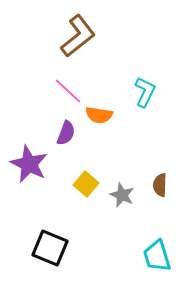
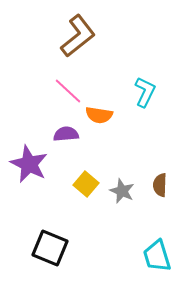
purple semicircle: moved 1 px down; rotated 115 degrees counterclockwise
gray star: moved 4 px up
